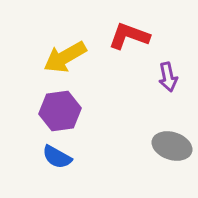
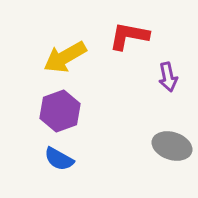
red L-shape: rotated 9 degrees counterclockwise
purple hexagon: rotated 12 degrees counterclockwise
blue semicircle: moved 2 px right, 2 px down
